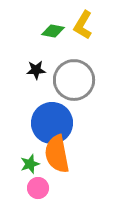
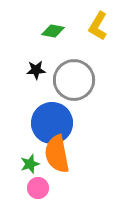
yellow L-shape: moved 15 px right, 1 px down
